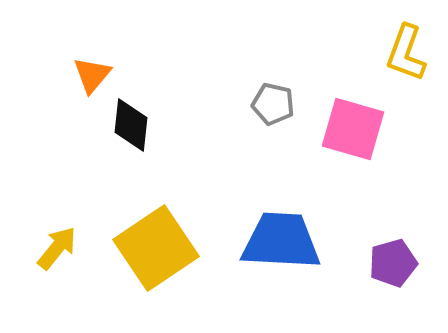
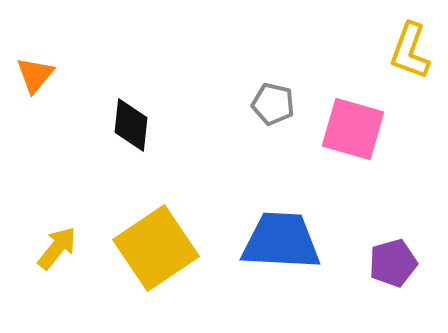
yellow L-shape: moved 4 px right, 2 px up
orange triangle: moved 57 px left
